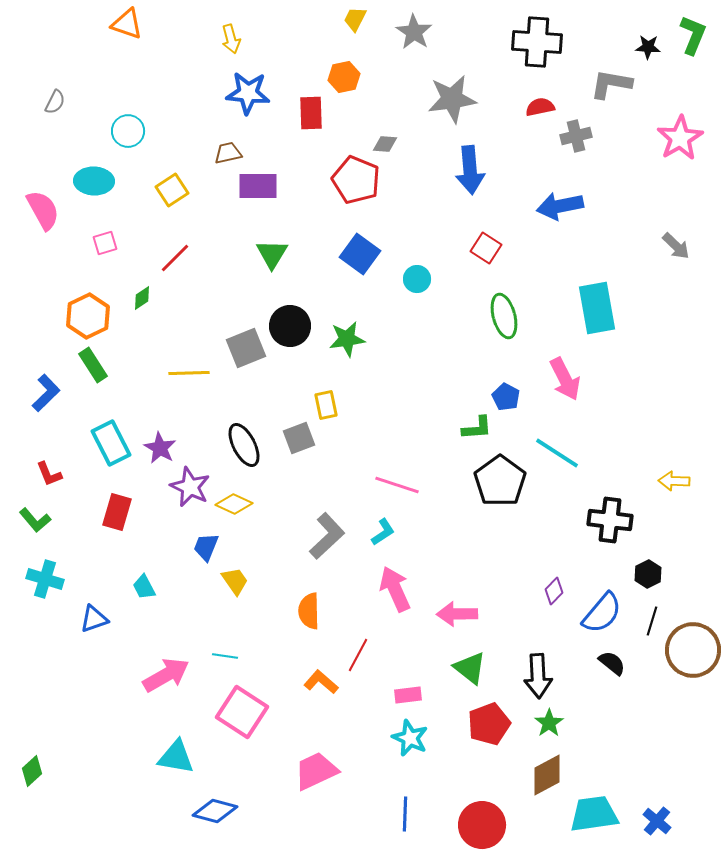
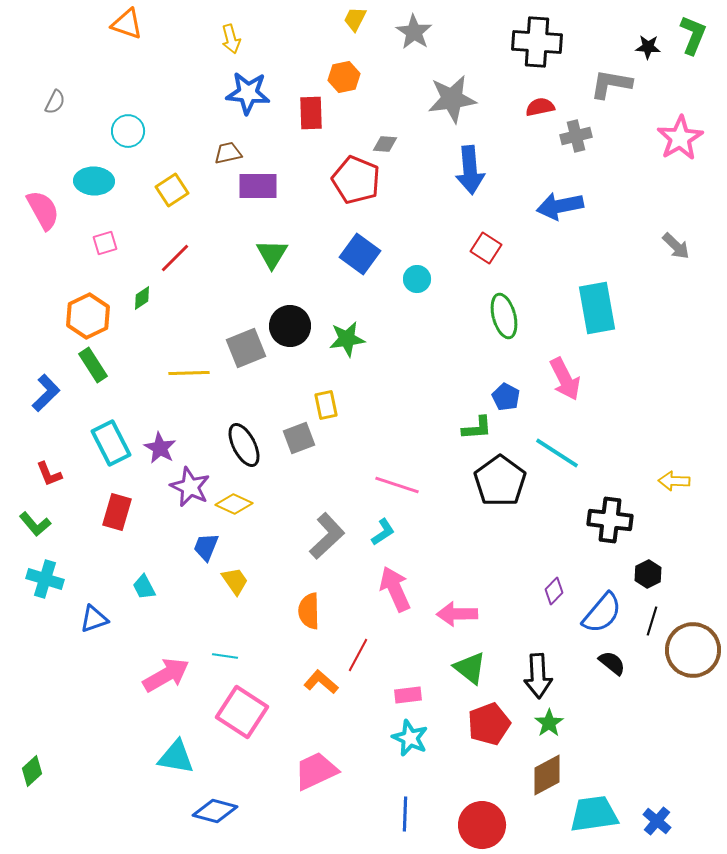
green L-shape at (35, 520): moved 4 px down
